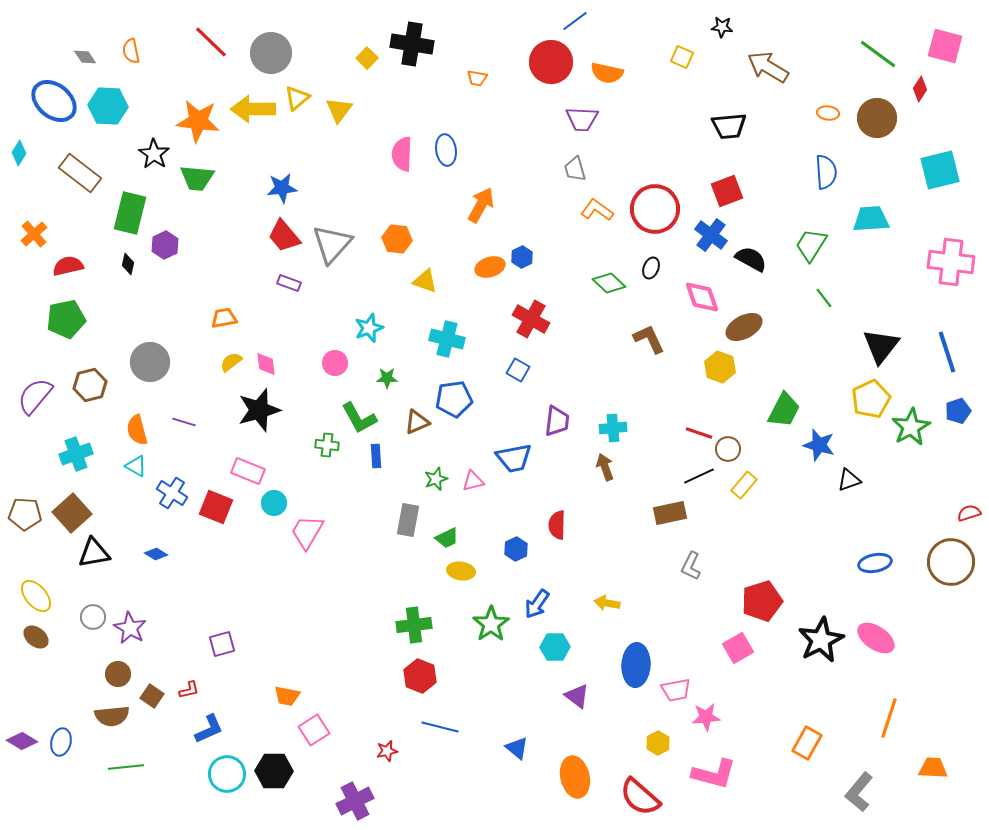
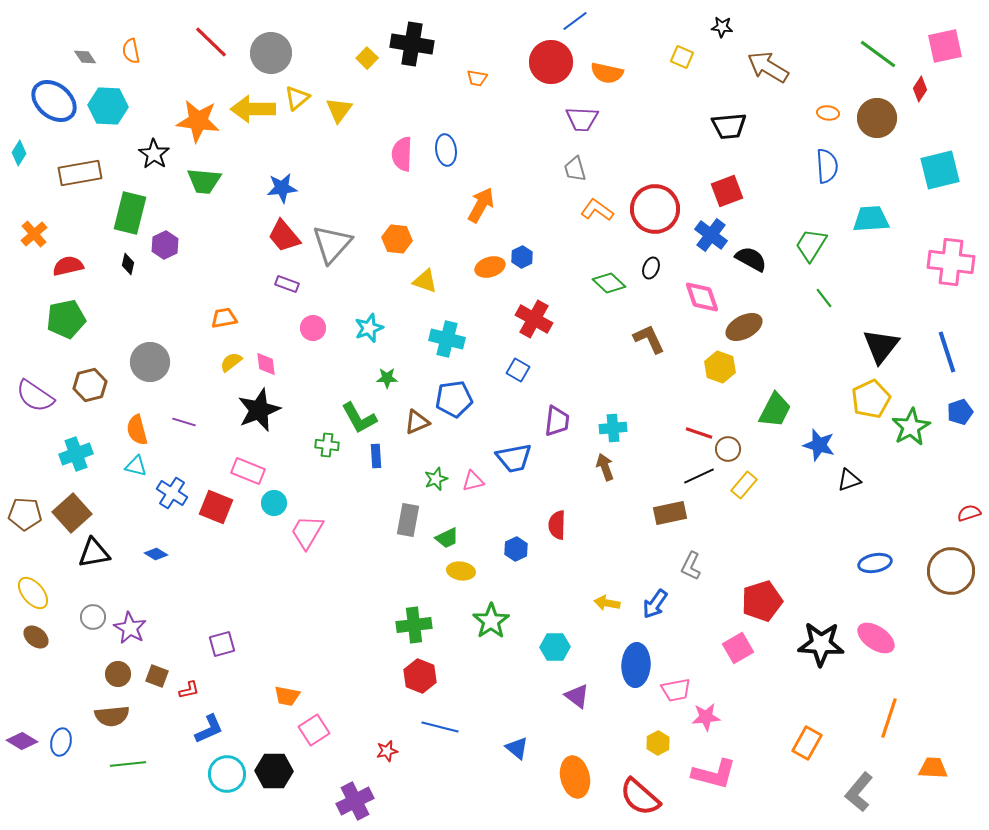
pink square at (945, 46): rotated 27 degrees counterclockwise
blue semicircle at (826, 172): moved 1 px right, 6 px up
brown rectangle at (80, 173): rotated 48 degrees counterclockwise
green trapezoid at (197, 178): moved 7 px right, 3 px down
purple rectangle at (289, 283): moved 2 px left, 1 px down
red cross at (531, 319): moved 3 px right
pink circle at (335, 363): moved 22 px left, 35 px up
purple semicircle at (35, 396): rotated 96 degrees counterclockwise
black star at (259, 410): rotated 6 degrees counterclockwise
green trapezoid at (784, 410): moved 9 px left
blue pentagon at (958, 411): moved 2 px right, 1 px down
cyan triangle at (136, 466): rotated 15 degrees counterclockwise
brown circle at (951, 562): moved 9 px down
yellow ellipse at (36, 596): moved 3 px left, 3 px up
blue arrow at (537, 604): moved 118 px right
green star at (491, 624): moved 3 px up
black star at (821, 640): moved 4 px down; rotated 30 degrees clockwise
brown square at (152, 696): moved 5 px right, 20 px up; rotated 15 degrees counterclockwise
green line at (126, 767): moved 2 px right, 3 px up
